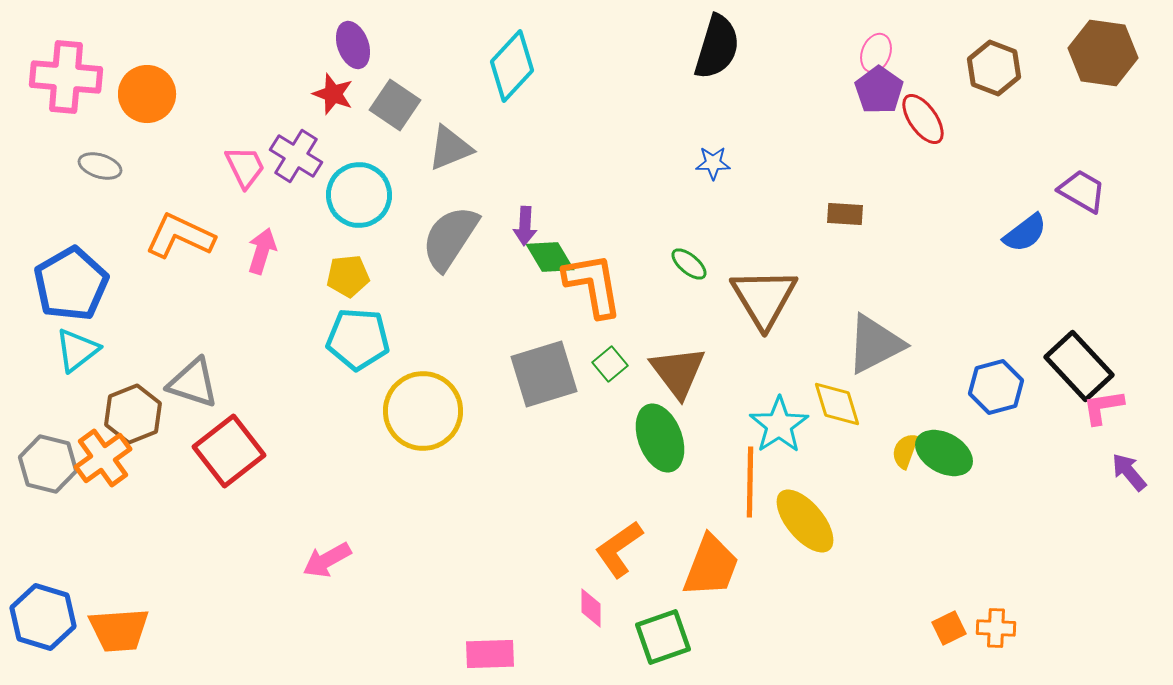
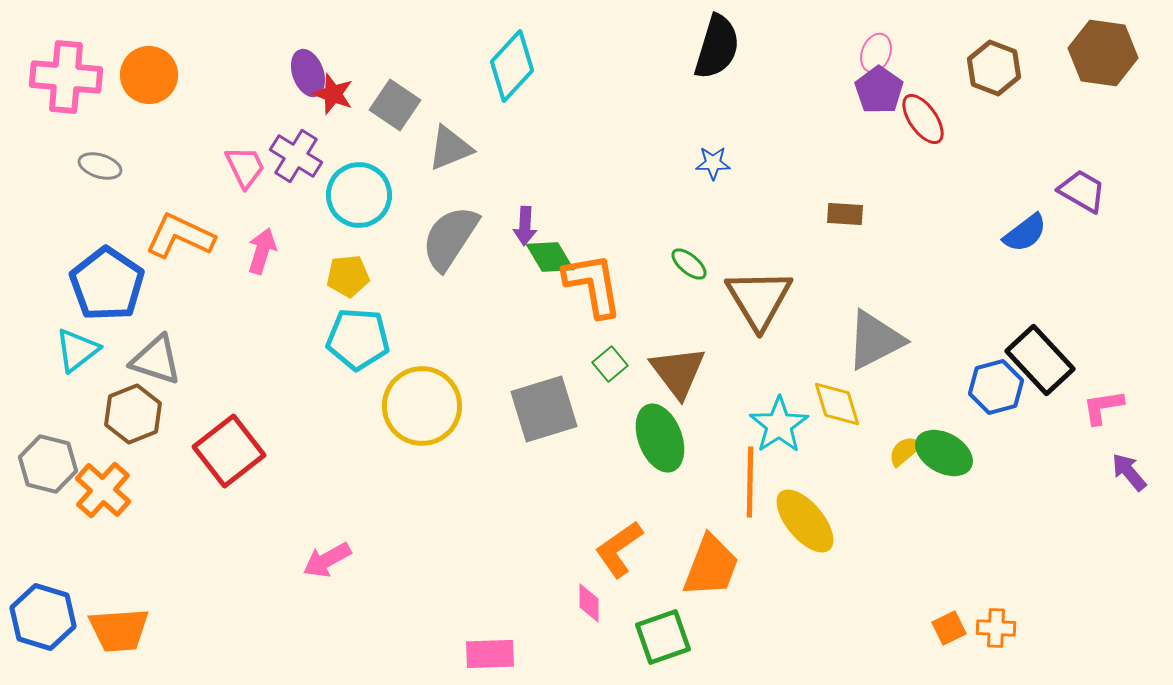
purple ellipse at (353, 45): moved 45 px left, 28 px down
orange circle at (147, 94): moved 2 px right, 19 px up
blue pentagon at (71, 284): moved 36 px right; rotated 8 degrees counterclockwise
brown triangle at (764, 298): moved 5 px left, 1 px down
gray triangle at (875, 344): moved 4 px up
black rectangle at (1079, 366): moved 39 px left, 6 px up
gray square at (544, 374): moved 35 px down
gray triangle at (193, 383): moved 37 px left, 23 px up
yellow circle at (423, 411): moved 1 px left, 5 px up
yellow semicircle at (905, 451): rotated 30 degrees clockwise
orange cross at (103, 458): moved 32 px down; rotated 12 degrees counterclockwise
pink diamond at (591, 608): moved 2 px left, 5 px up
